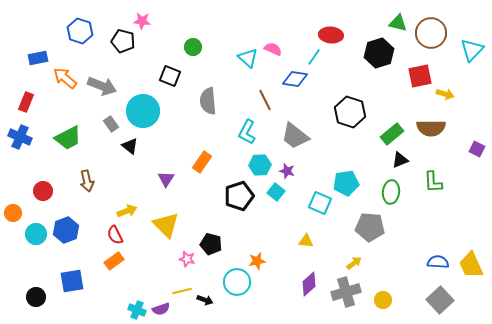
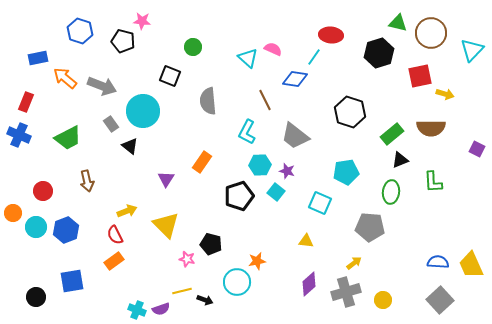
blue cross at (20, 137): moved 1 px left, 2 px up
cyan pentagon at (346, 183): moved 11 px up
cyan circle at (36, 234): moved 7 px up
